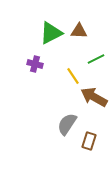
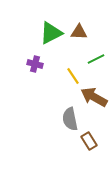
brown triangle: moved 1 px down
gray semicircle: moved 3 px right, 5 px up; rotated 45 degrees counterclockwise
brown rectangle: rotated 48 degrees counterclockwise
